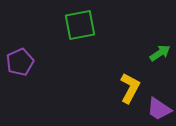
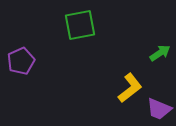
purple pentagon: moved 1 px right, 1 px up
yellow L-shape: rotated 24 degrees clockwise
purple trapezoid: rotated 12 degrees counterclockwise
